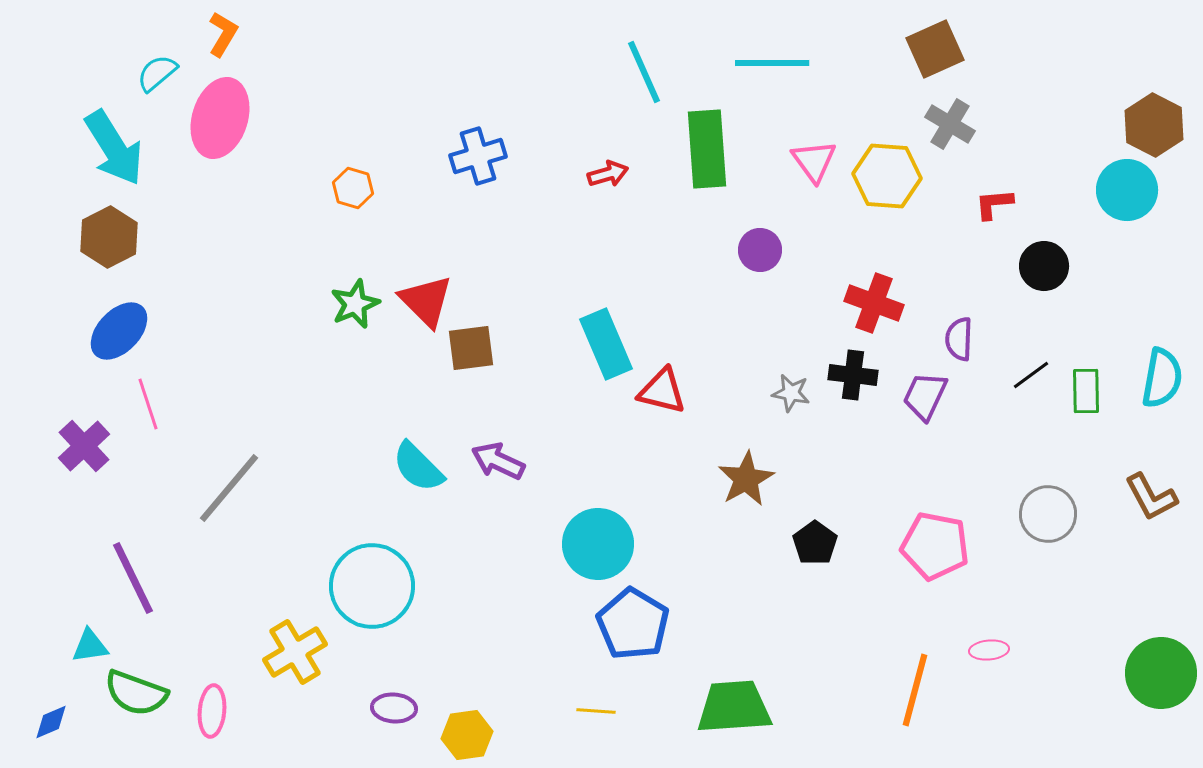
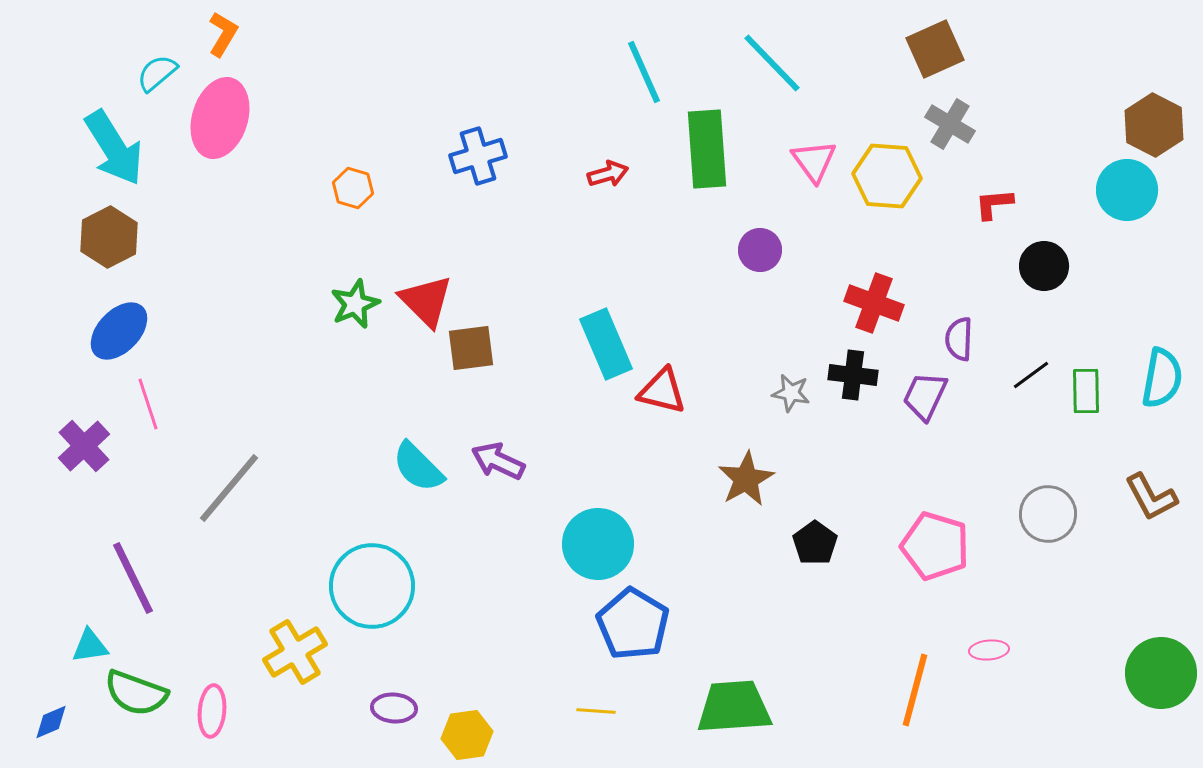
cyan line at (772, 63): rotated 46 degrees clockwise
pink pentagon at (935, 546): rotated 6 degrees clockwise
